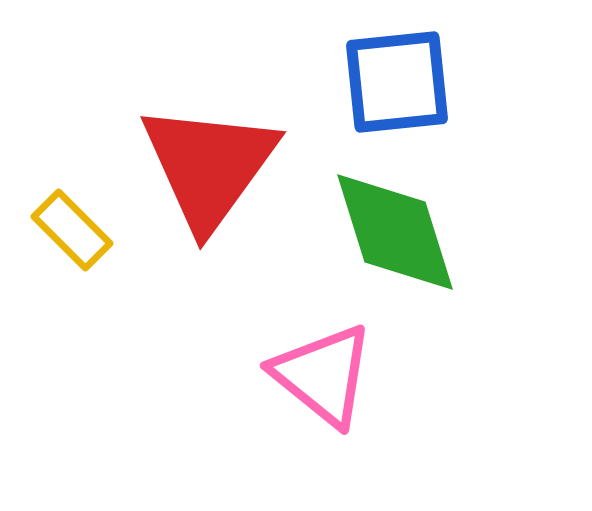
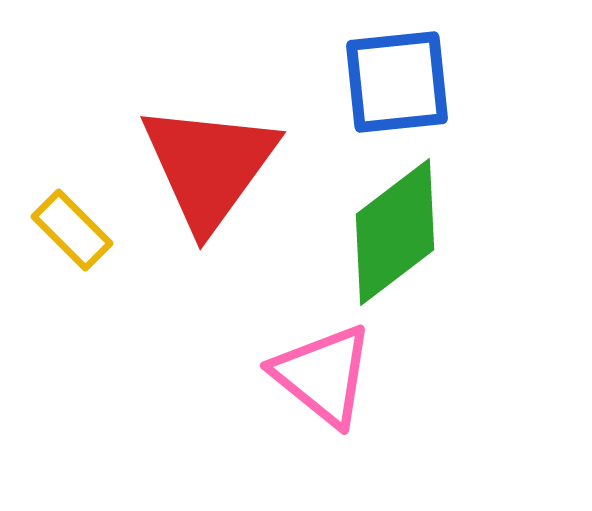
green diamond: rotated 70 degrees clockwise
